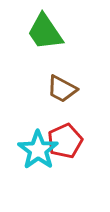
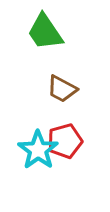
red pentagon: rotated 8 degrees clockwise
